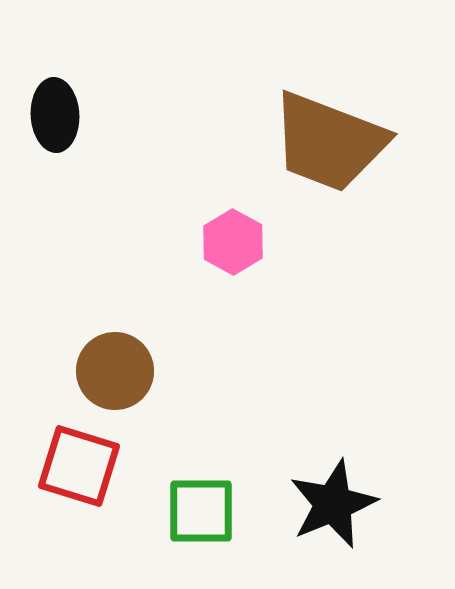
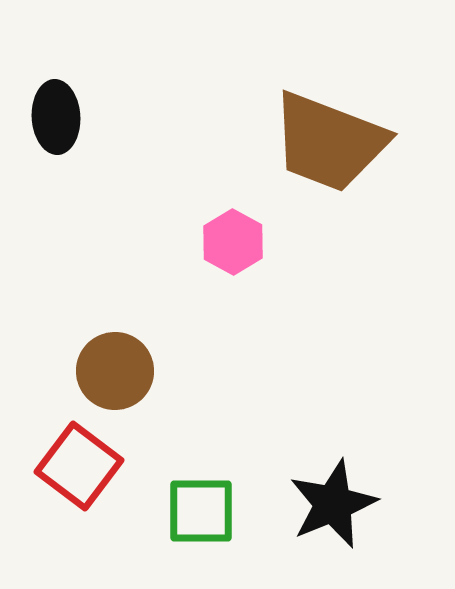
black ellipse: moved 1 px right, 2 px down
red square: rotated 20 degrees clockwise
